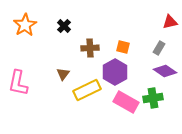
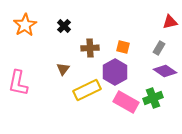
brown triangle: moved 5 px up
green cross: rotated 12 degrees counterclockwise
